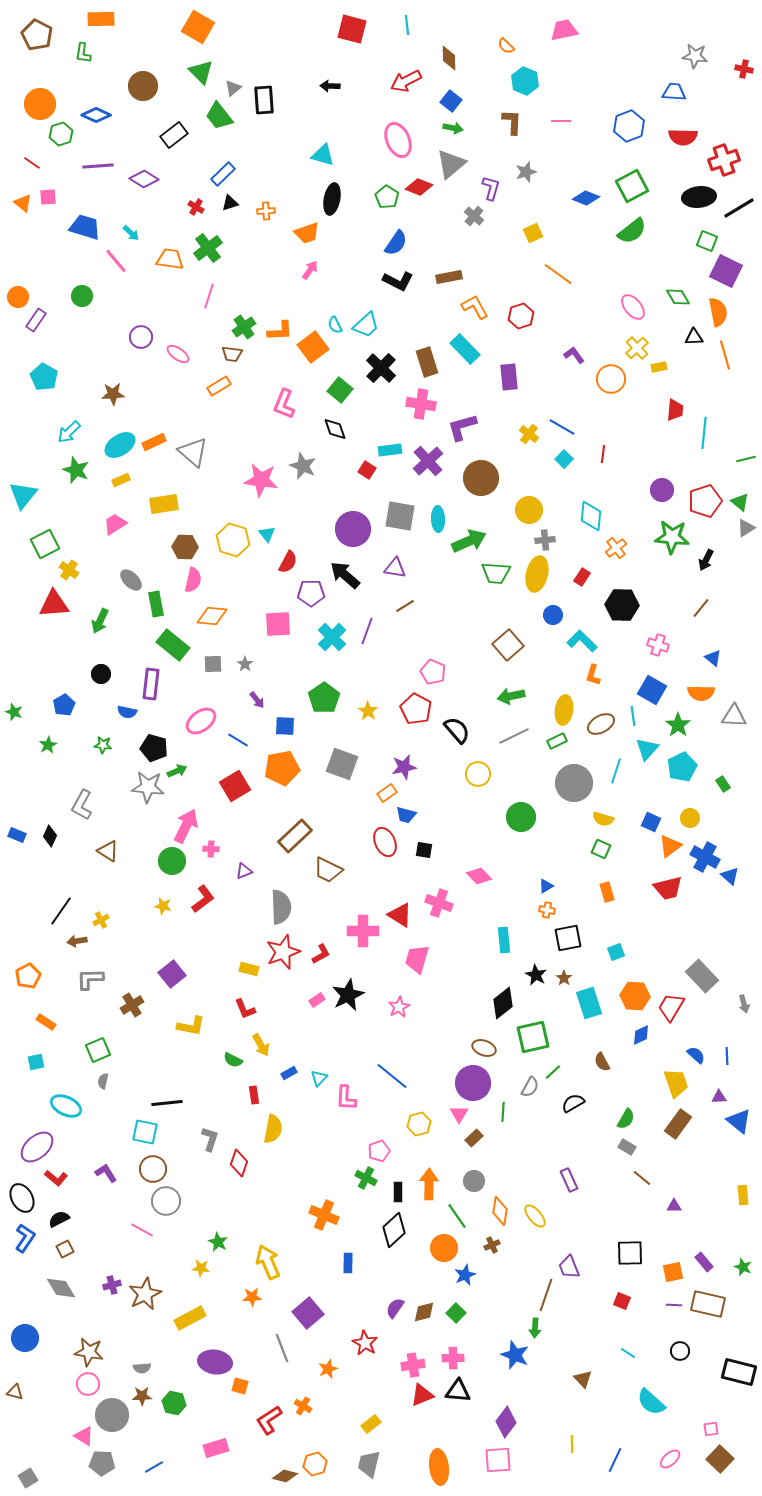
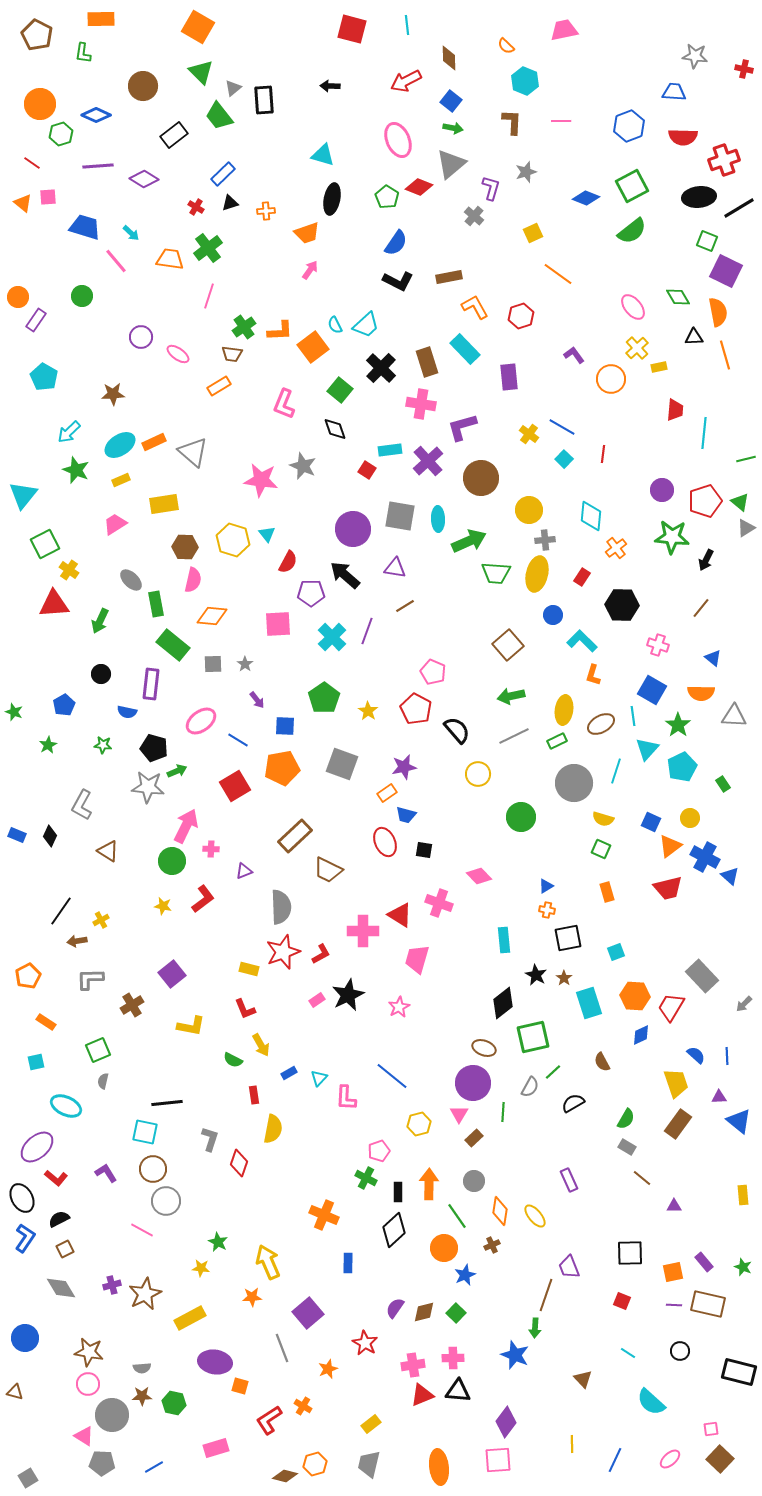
gray arrow at (744, 1004): rotated 60 degrees clockwise
